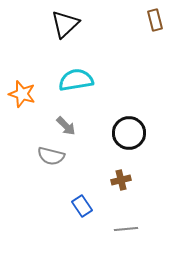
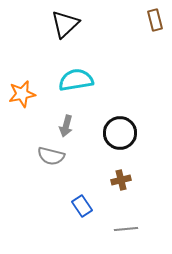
orange star: rotated 28 degrees counterclockwise
gray arrow: rotated 60 degrees clockwise
black circle: moved 9 px left
